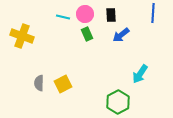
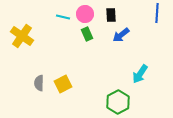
blue line: moved 4 px right
yellow cross: rotated 15 degrees clockwise
